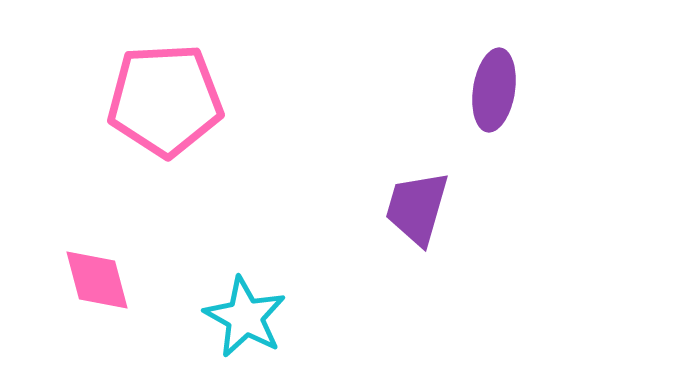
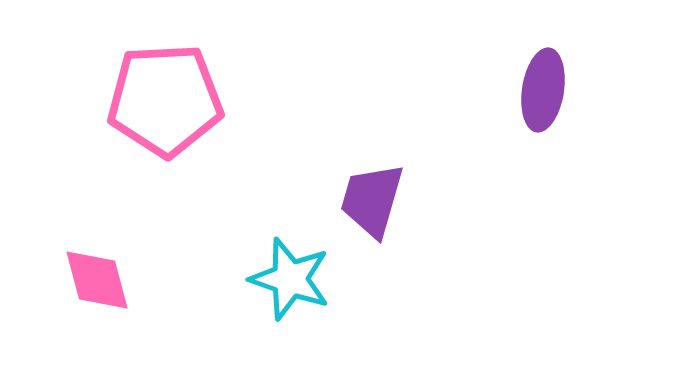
purple ellipse: moved 49 px right
purple trapezoid: moved 45 px left, 8 px up
cyan star: moved 45 px right, 38 px up; rotated 10 degrees counterclockwise
